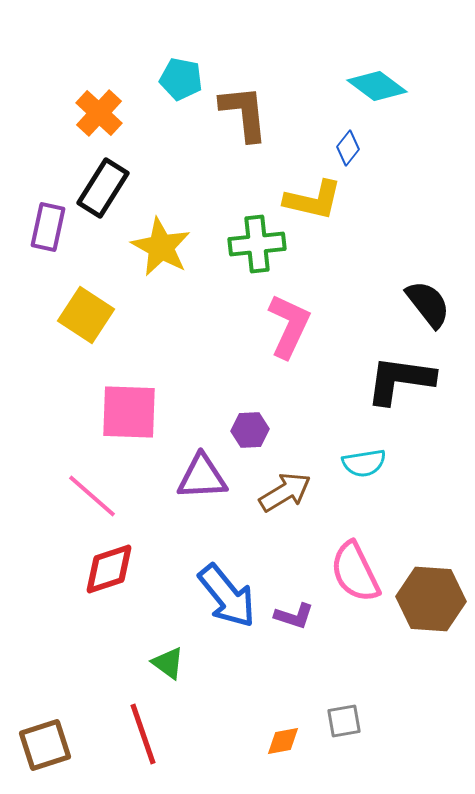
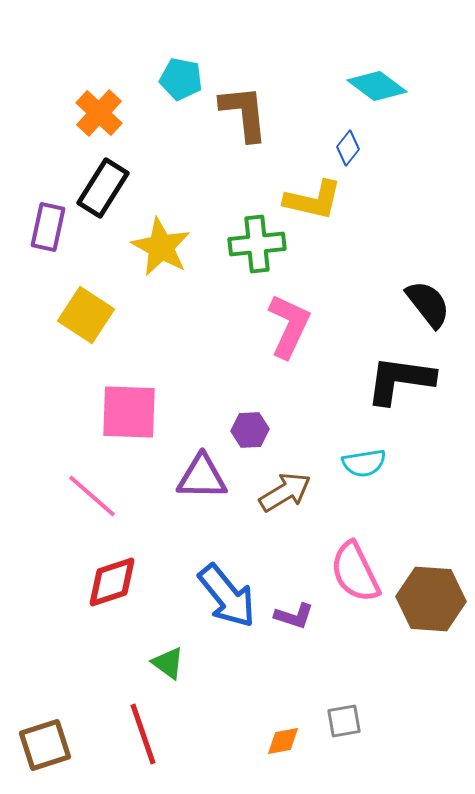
purple triangle: rotated 4 degrees clockwise
red diamond: moved 3 px right, 13 px down
